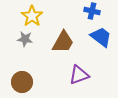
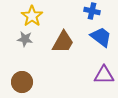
purple triangle: moved 25 px right; rotated 20 degrees clockwise
